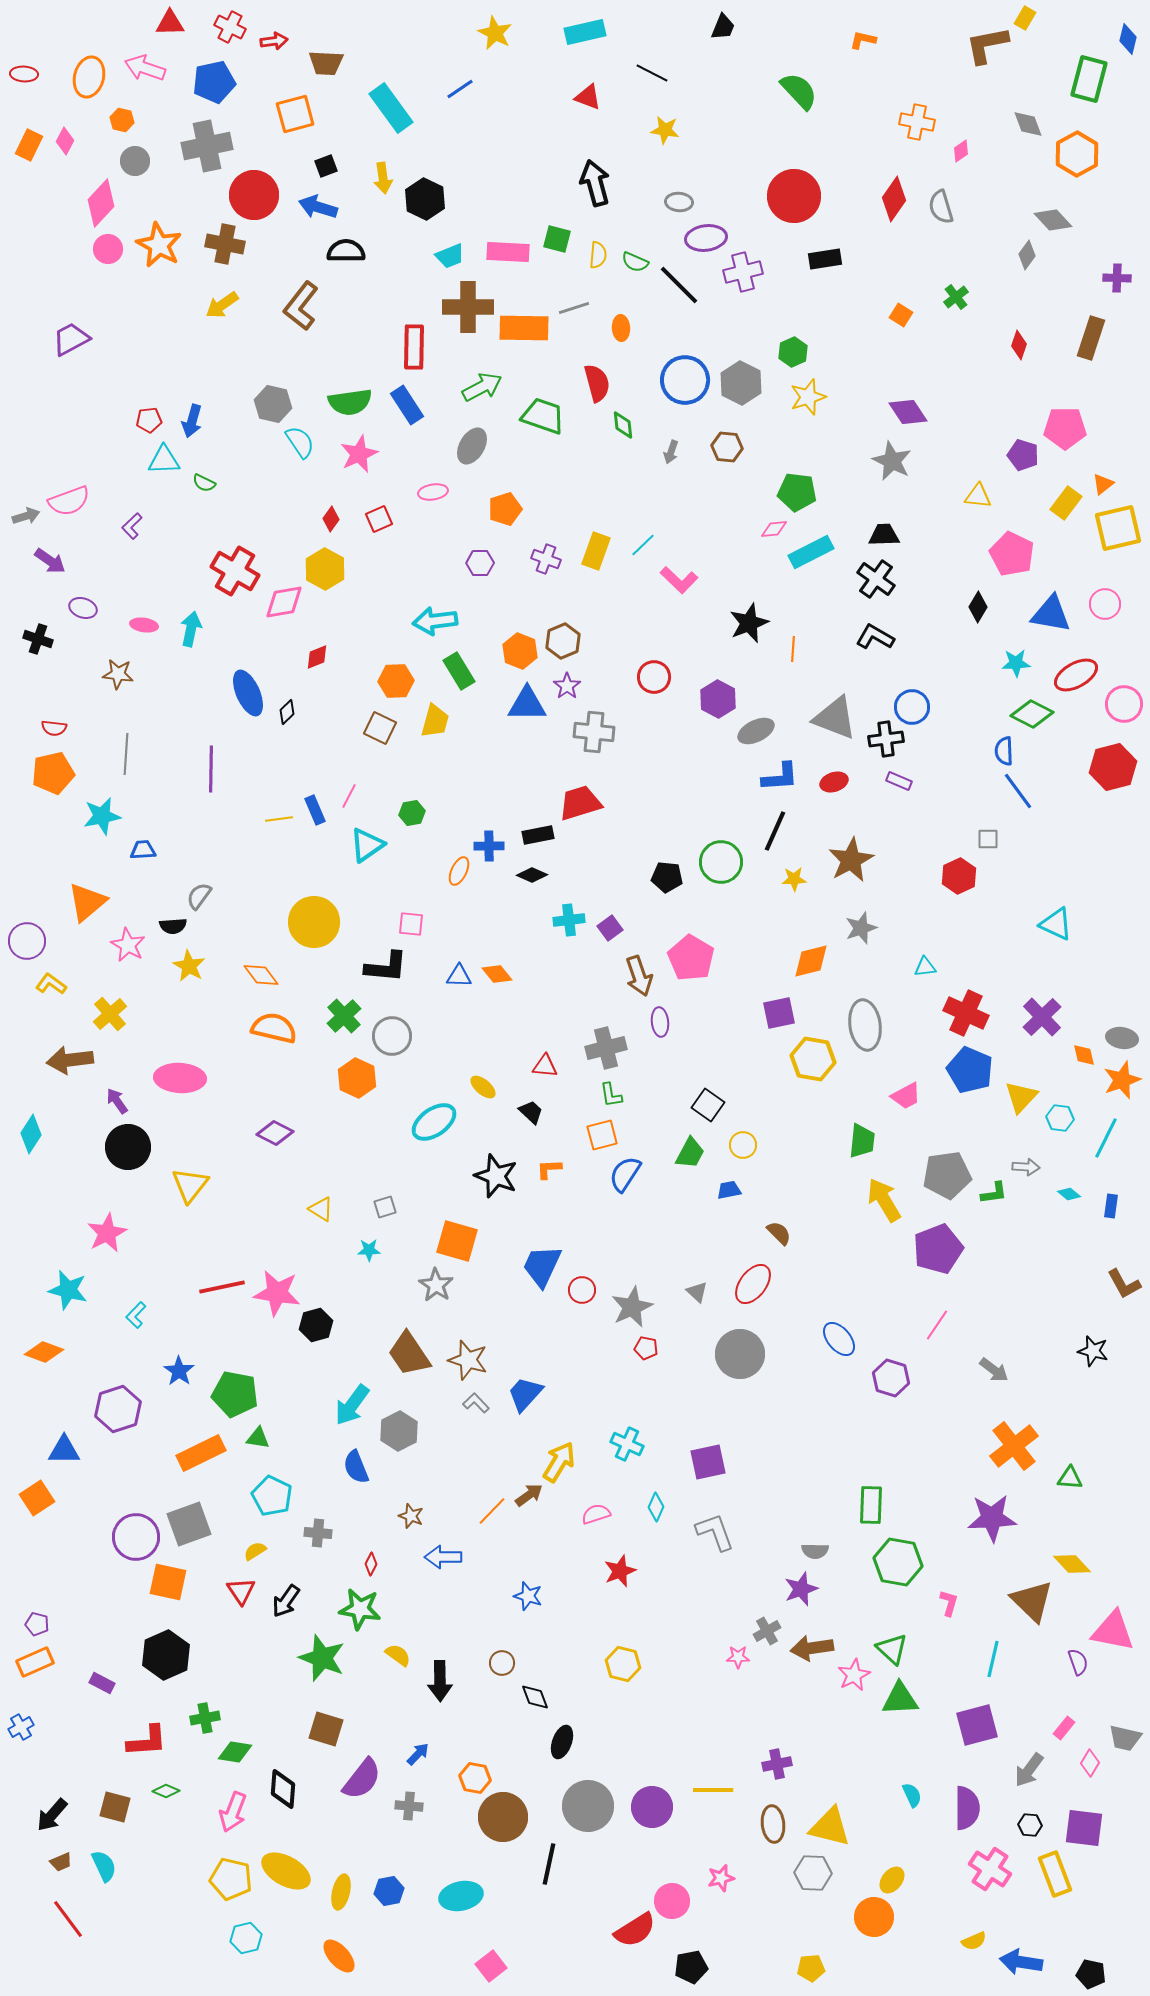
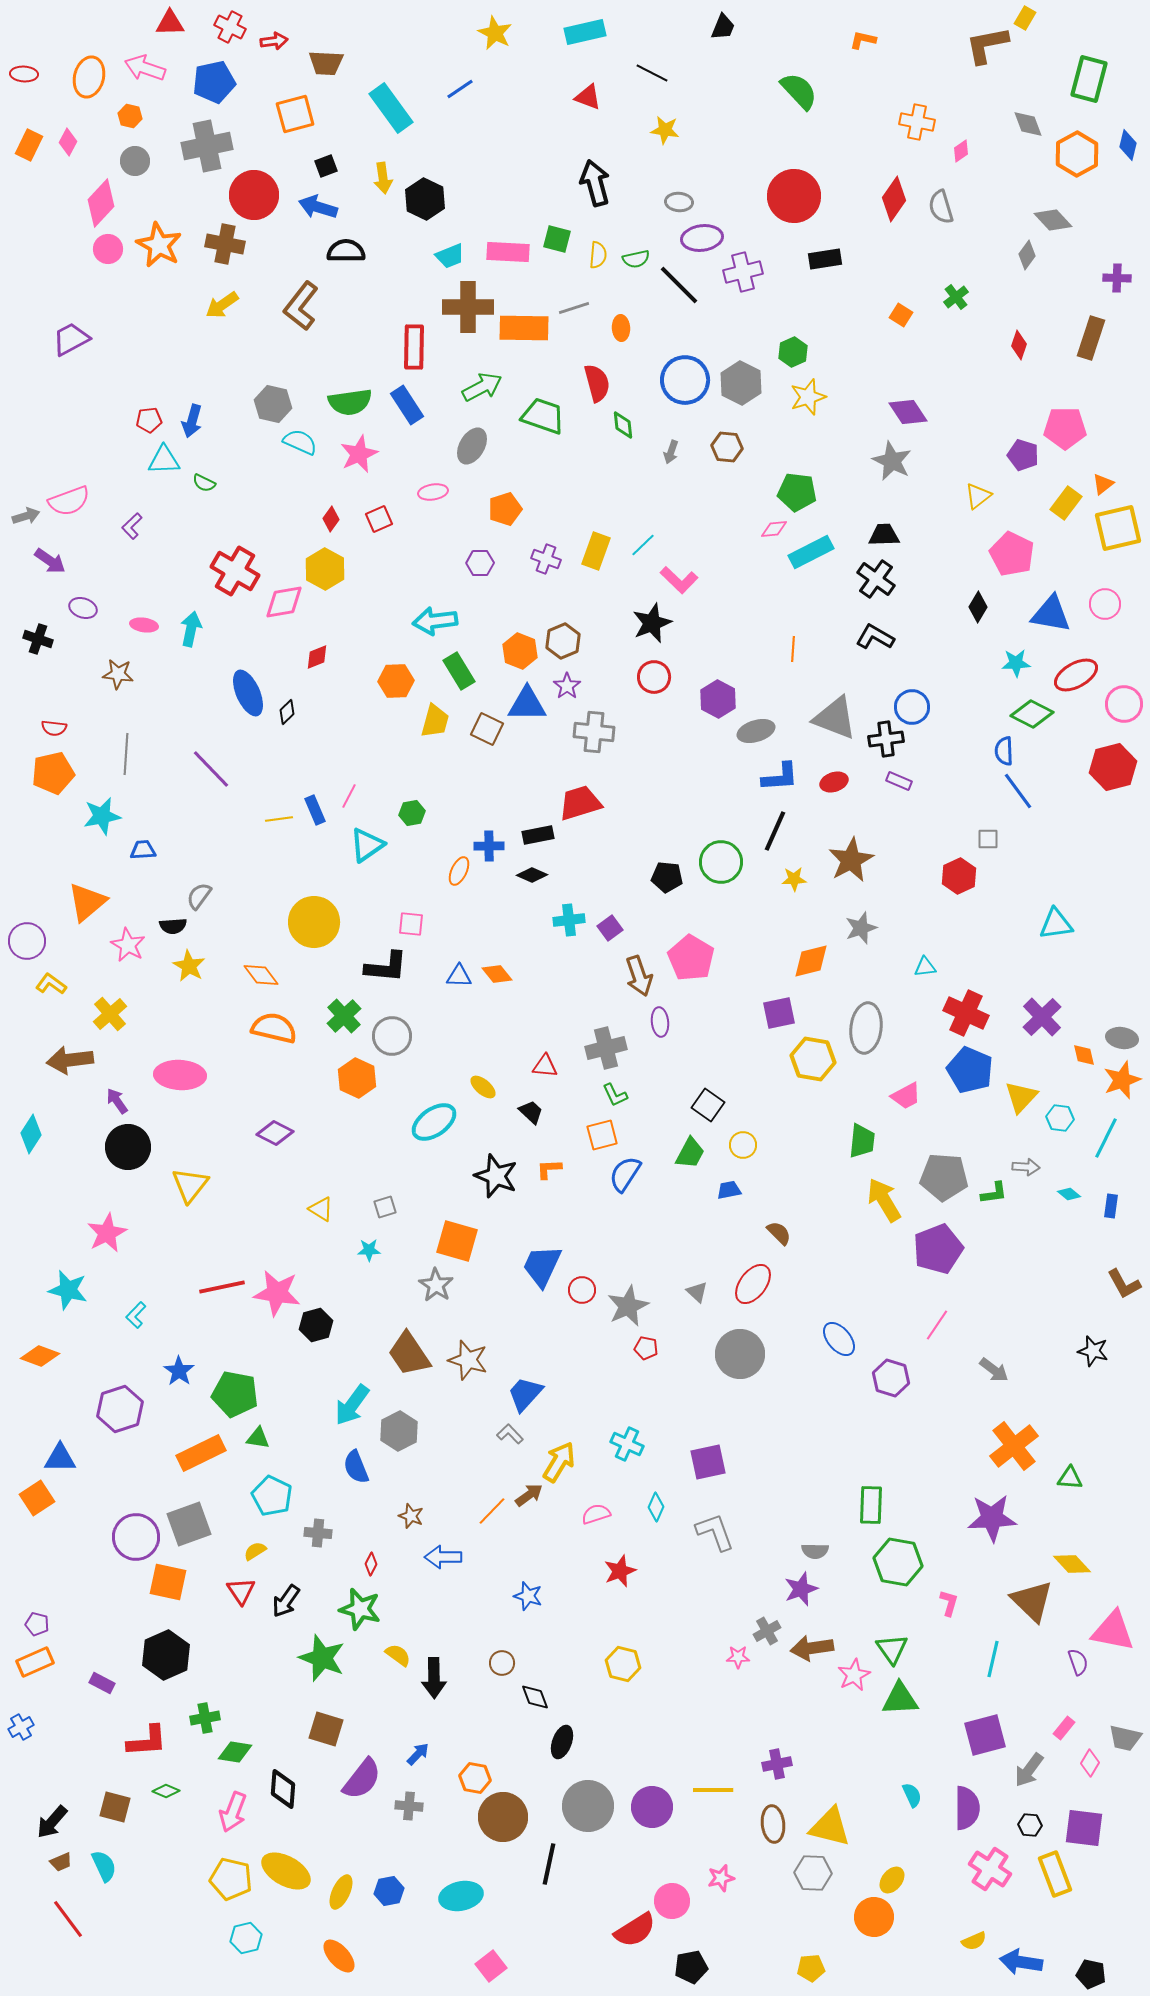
blue diamond at (1128, 39): moved 106 px down
orange hexagon at (122, 120): moved 8 px right, 4 px up
pink diamond at (65, 141): moved 3 px right, 1 px down
purple ellipse at (706, 238): moved 4 px left
green semicircle at (635, 262): moved 1 px right, 3 px up; rotated 36 degrees counterclockwise
cyan semicircle at (300, 442): rotated 32 degrees counterclockwise
yellow triangle at (978, 496): rotated 44 degrees counterclockwise
black star at (749, 623): moved 97 px left
brown square at (380, 728): moved 107 px right, 1 px down
gray ellipse at (756, 731): rotated 9 degrees clockwise
purple line at (211, 769): rotated 45 degrees counterclockwise
cyan triangle at (1056, 924): rotated 33 degrees counterclockwise
gray ellipse at (865, 1025): moved 1 px right, 3 px down; rotated 15 degrees clockwise
pink ellipse at (180, 1078): moved 3 px up
green L-shape at (611, 1095): moved 4 px right; rotated 16 degrees counterclockwise
gray pentagon at (947, 1175): moved 3 px left, 2 px down; rotated 12 degrees clockwise
gray star at (632, 1307): moved 4 px left, 1 px up
orange diamond at (44, 1352): moved 4 px left, 4 px down
gray L-shape at (476, 1403): moved 34 px right, 31 px down
purple hexagon at (118, 1409): moved 2 px right
blue triangle at (64, 1450): moved 4 px left, 8 px down
green star at (360, 1609): rotated 6 degrees clockwise
green triangle at (892, 1649): rotated 12 degrees clockwise
black arrow at (440, 1681): moved 6 px left, 3 px up
purple square at (977, 1725): moved 8 px right, 10 px down
black arrow at (52, 1815): moved 7 px down
yellow ellipse at (341, 1892): rotated 12 degrees clockwise
